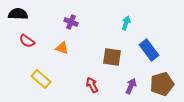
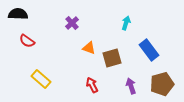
purple cross: moved 1 px right, 1 px down; rotated 24 degrees clockwise
orange triangle: moved 27 px right
brown square: moved 1 px down; rotated 24 degrees counterclockwise
purple arrow: rotated 42 degrees counterclockwise
